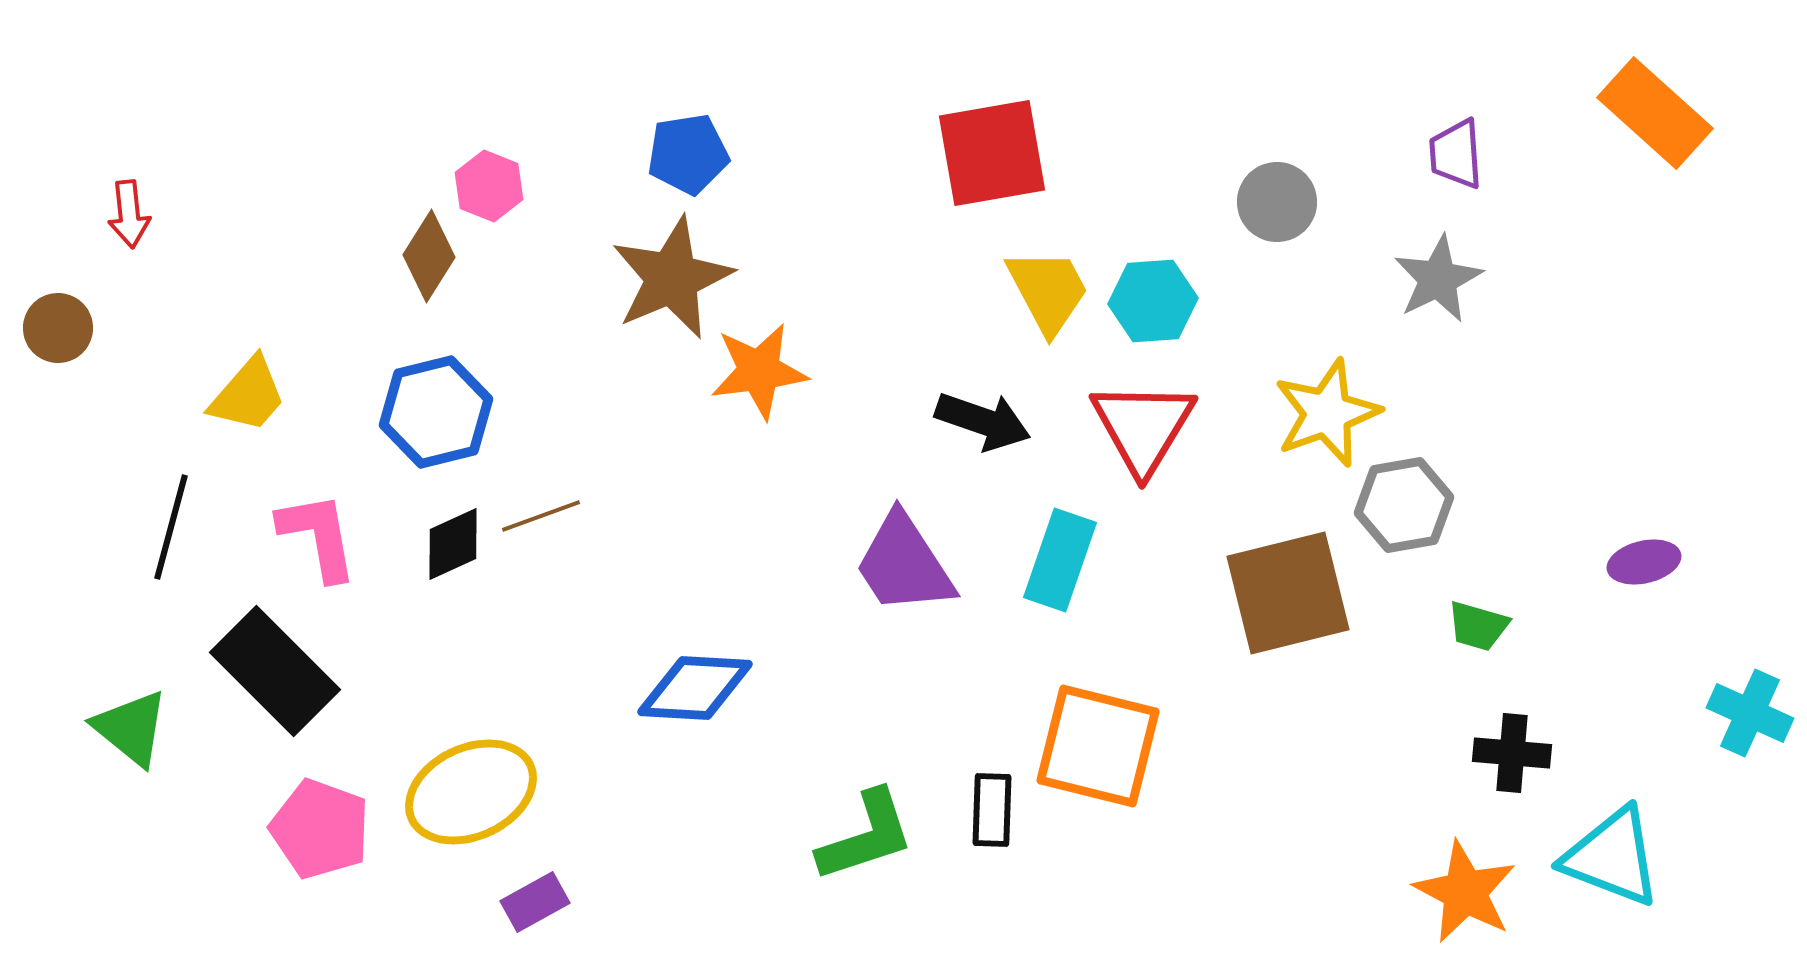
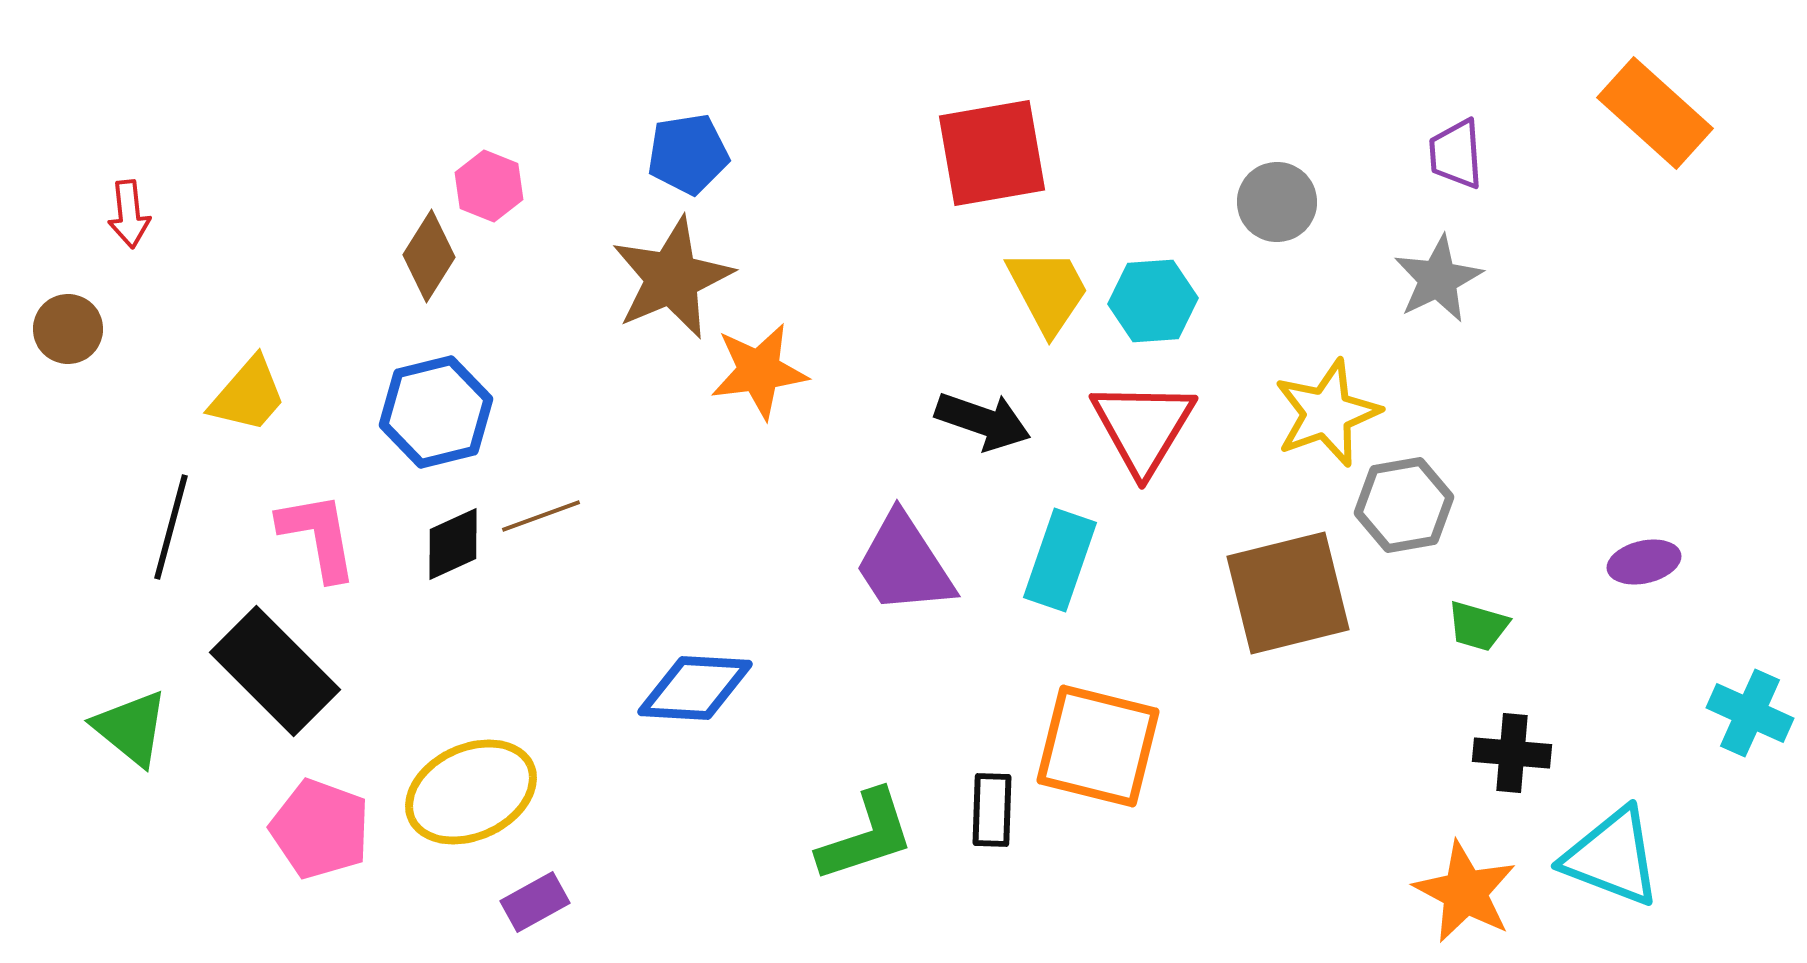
brown circle at (58, 328): moved 10 px right, 1 px down
